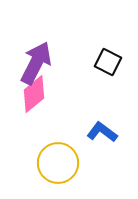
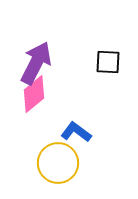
black square: rotated 24 degrees counterclockwise
blue L-shape: moved 26 px left
